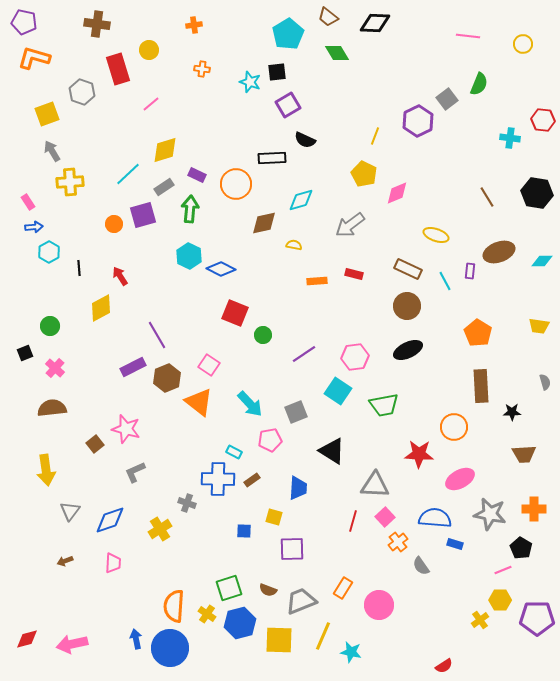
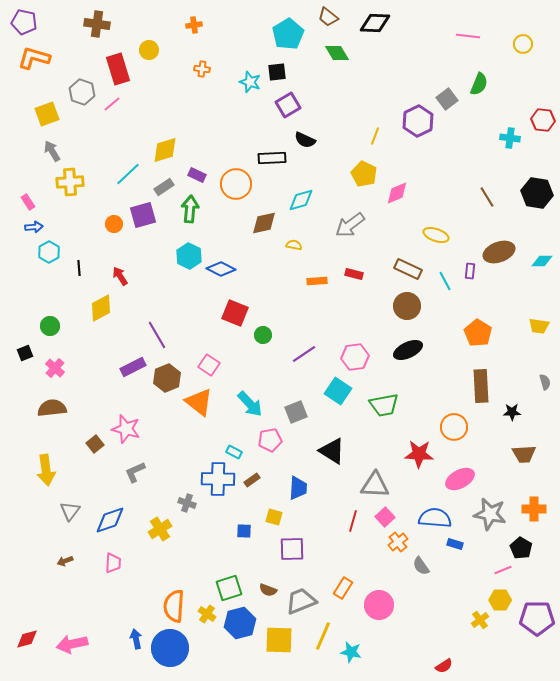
pink line at (151, 104): moved 39 px left
